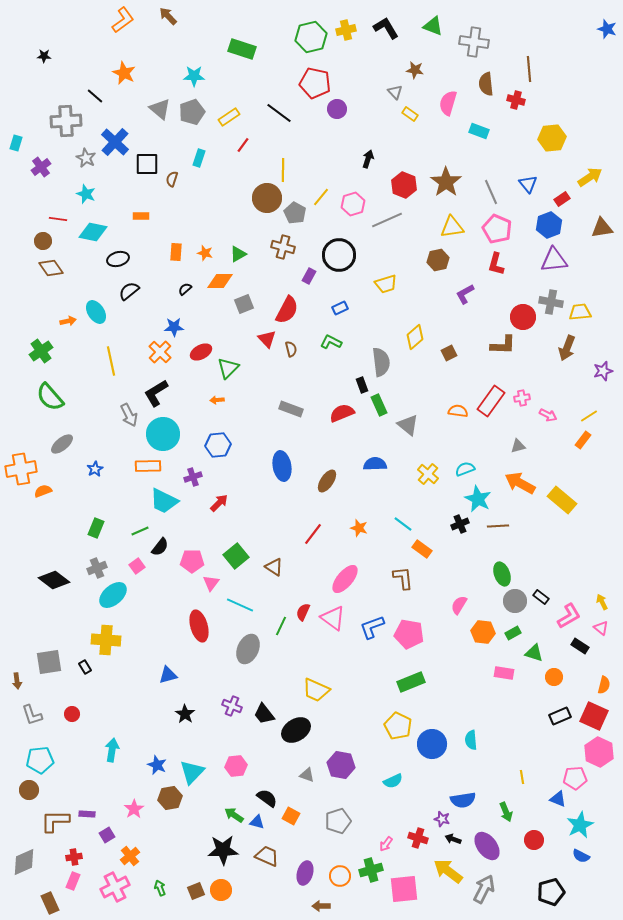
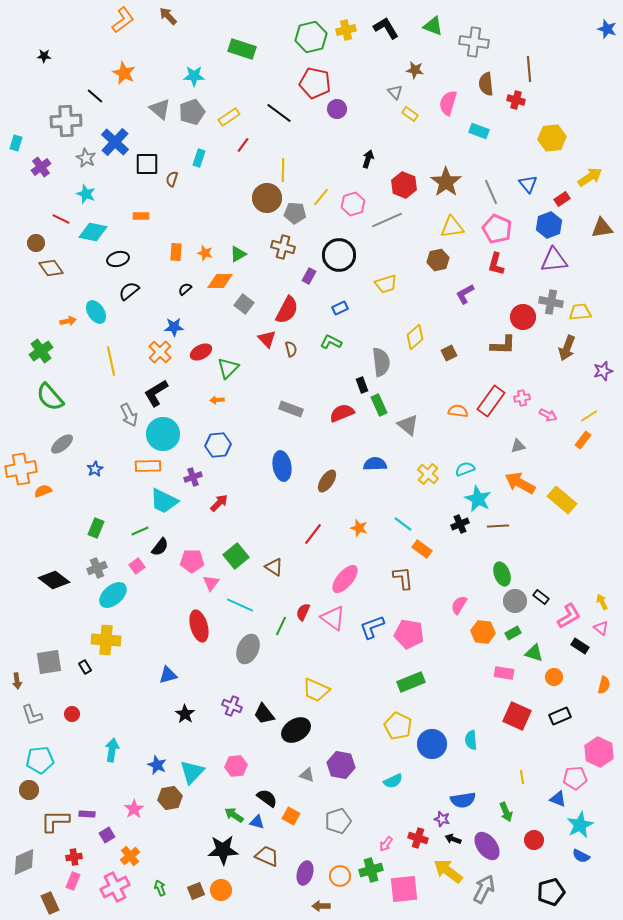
gray pentagon at (295, 213): rotated 25 degrees counterclockwise
red line at (58, 219): moved 3 px right; rotated 18 degrees clockwise
brown circle at (43, 241): moved 7 px left, 2 px down
gray square at (244, 304): rotated 30 degrees counterclockwise
red square at (594, 716): moved 77 px left
